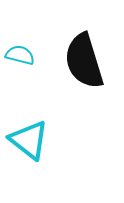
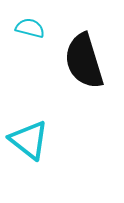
cyan semicircle: moved 10 px right, 27 px up
